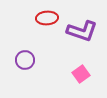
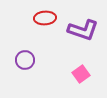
red ellipse: moved 2 px left
purple L-shape: moved 1 px right, 1 px up
